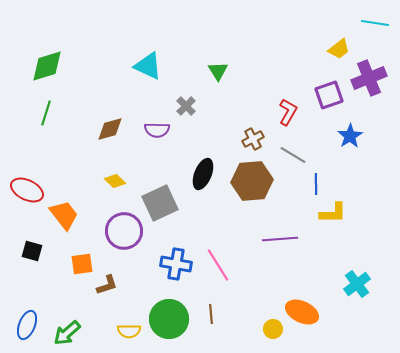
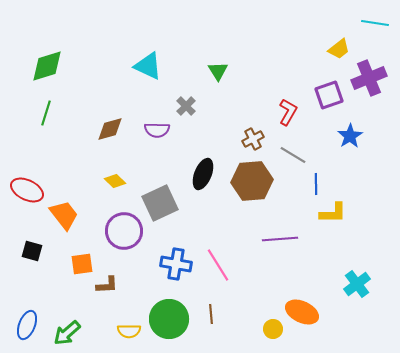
brown L-shape: rotated 15 degrees clockwise
